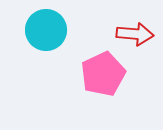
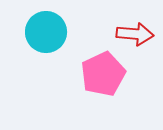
cyan circle: moved 2 px down
